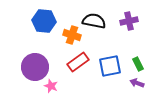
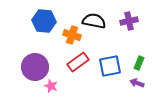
green rectangle: moved 1 px right, 1 px up; rotated 48 degrees clockwise
